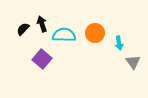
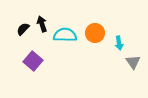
cyan semicircle: moved 1 px right
purple square: moved 9 px left, 2 px down
